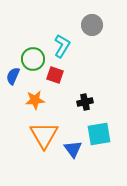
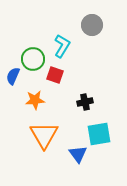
blue triangle: moved 5 px right, 5 px down
